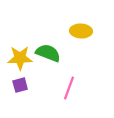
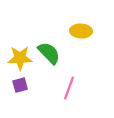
green semicircle: moved 1 px right; rotated 25 degrees clockwise
